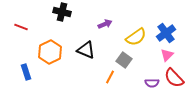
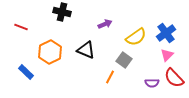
blue rectangle: rotated 28 degrees counterclockwise
